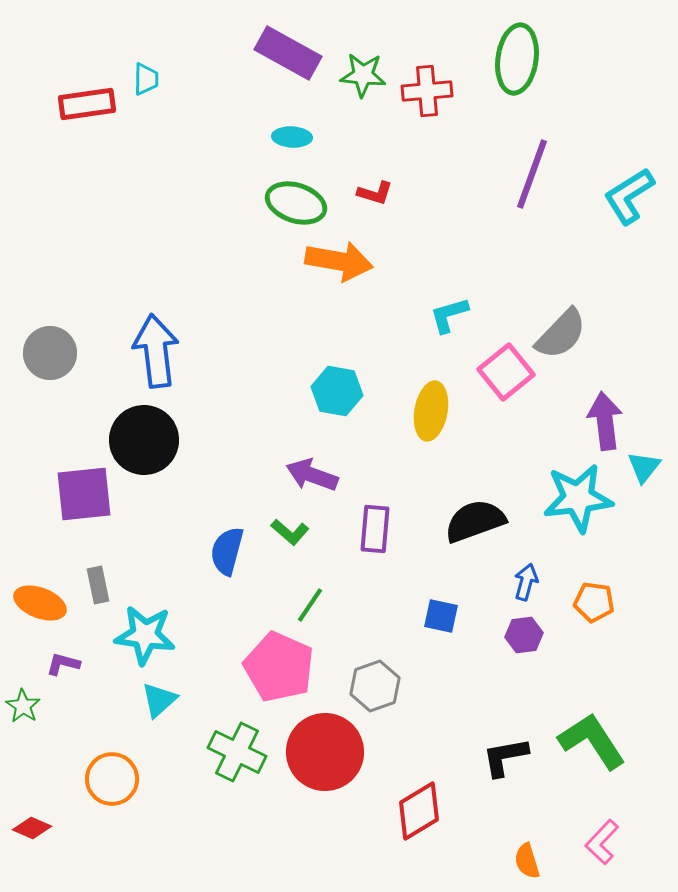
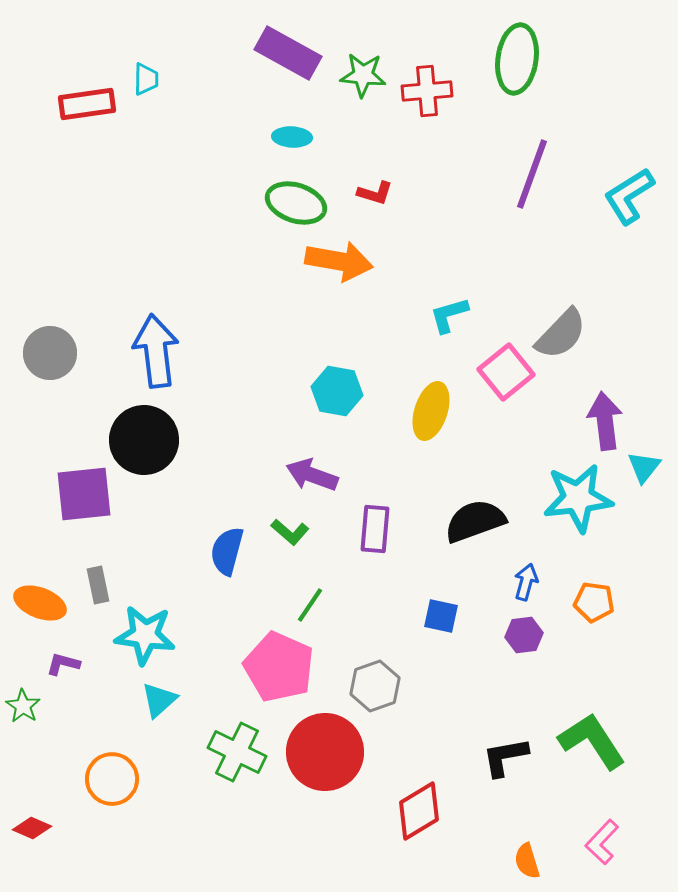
yellow ellipse at (431, 411): rotated 8 degrees clockwise
